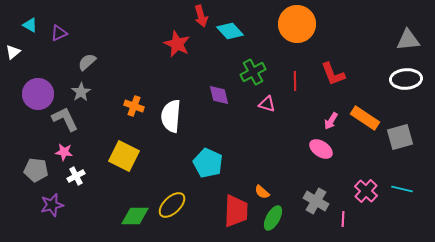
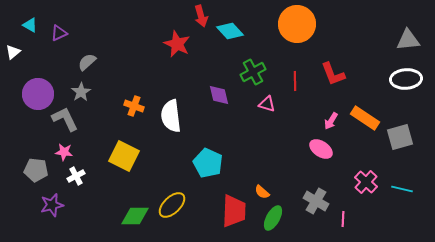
white semicircle: rotated 12 degrees counterclockwise
pink cross: moved 9 px up
red trapezoid: moved 2 px left
